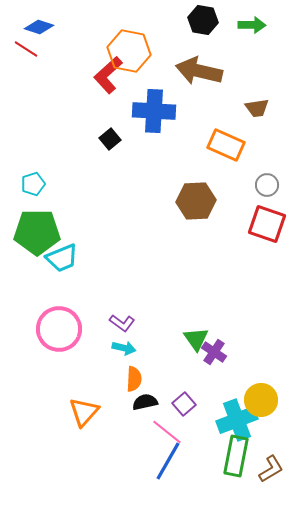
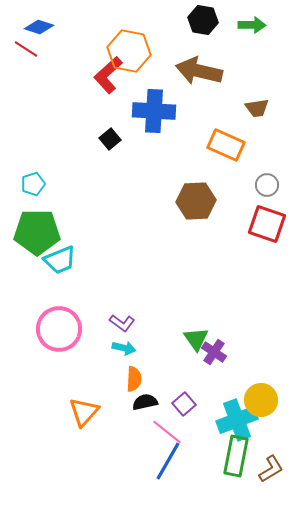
cyan trapezoid: moved 2 px left, 2 px down
